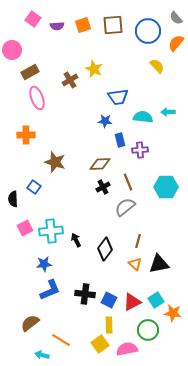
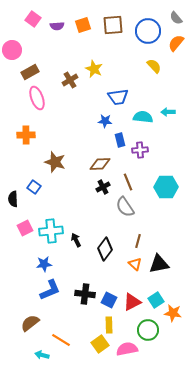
yellow semicircle at (157, 66): moved 3 px left
gray semicircle at (125, 207): rotated 85 degrees counterclockwise
